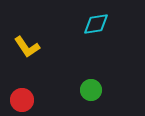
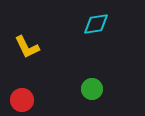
yellow L-shape: rotated 8 degrees clockwise
green circle: moved 1 px right, 1 px up
